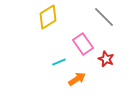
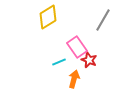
gray line: moved 1 px left, 3 px down; rotated 75 degrees clockwise
pink rectangle: moved 6 px left, 3 px down
red star: moved 17 px left, 1 px down
orange arrow: moved 3 px left; rotated 42 degrees counterclockwise
